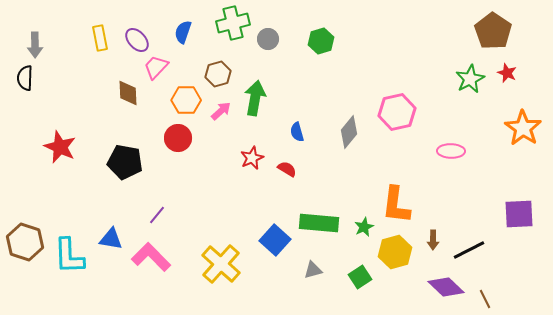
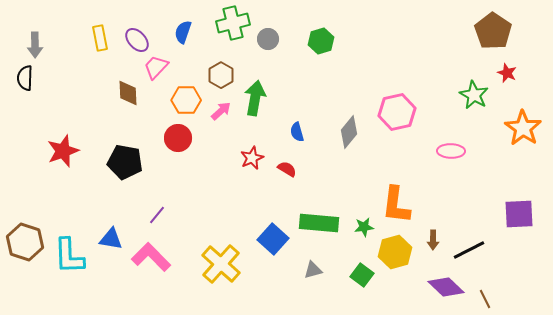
brown hexagon at (218, 74): moved 3 px right, 1 px down; rotated 15 degrees counterclockwise
green star at (470, 79): moved 4 px right, 16 px down; rotated 16 degrees counterclockwise
red star at (60, 147): moved 3 px right, 4 px down; rotated 28 degrees clockwise
green star at (364, 227): rotated 18 degrees clockwise
blue square at (275, 240): moved 2 px left, 1 px up
green square at (360, 277): moved 2 px right, 2 px up; rotated 20 degrees counterclockwise
